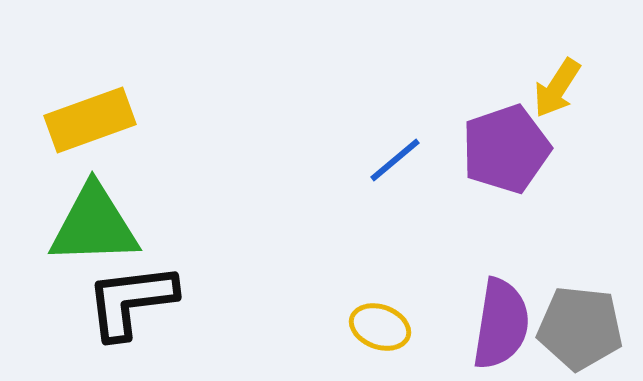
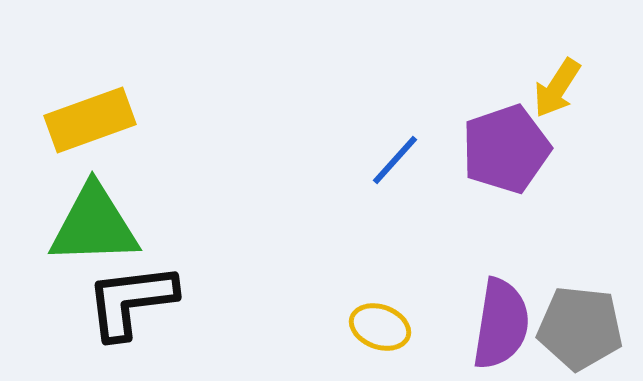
blue line: rotated 8 degrees counterclockwise
